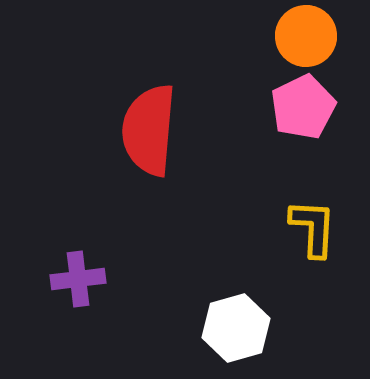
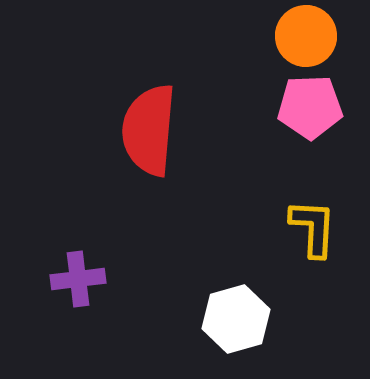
pink pentagon: moved 7 px right; rotated 24 degrees clockwise
white hexagon: moved 9 px up
